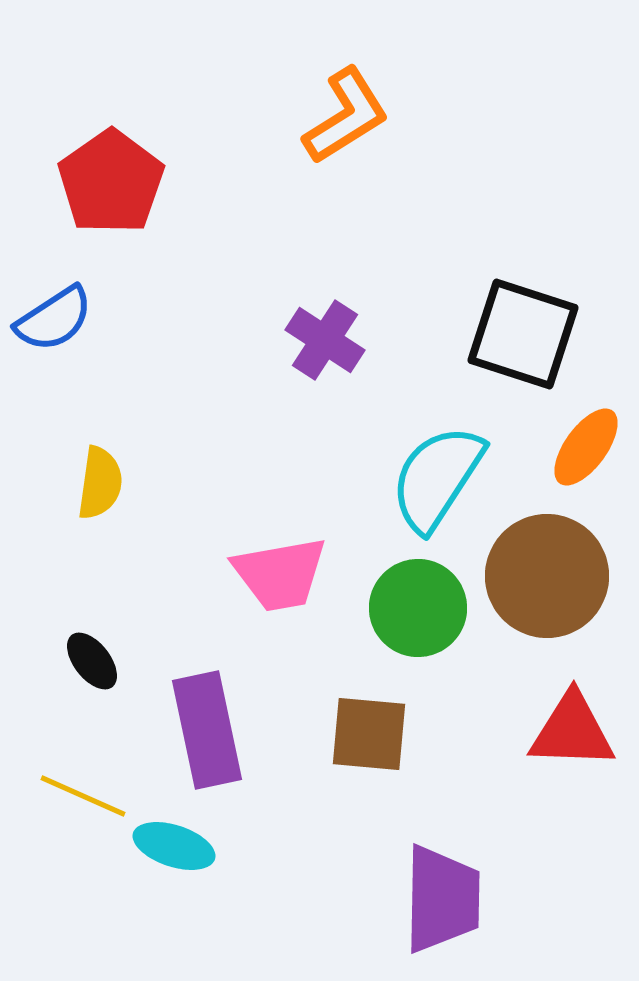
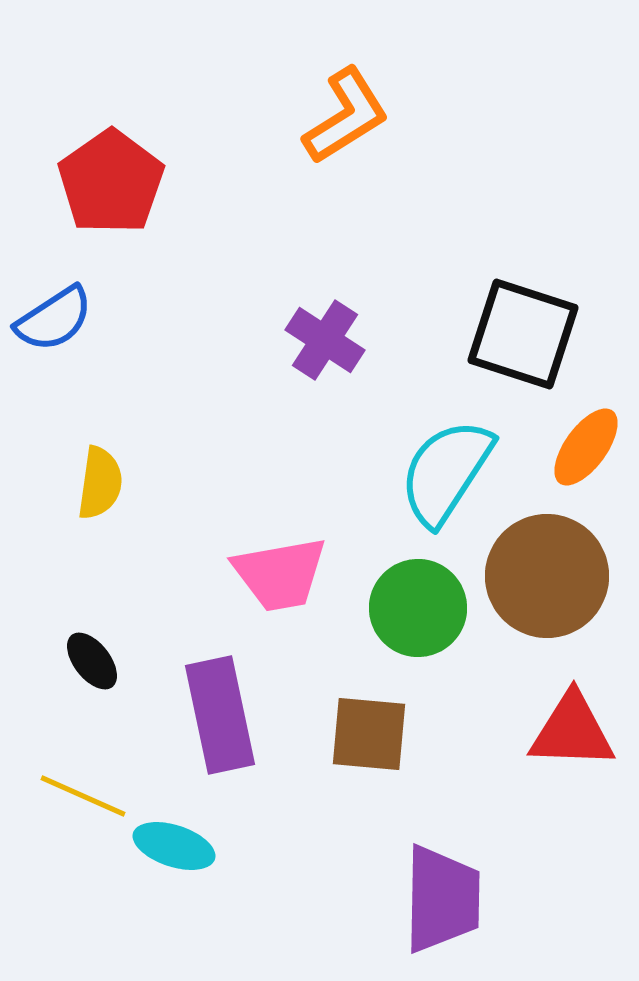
cyan semicircle: moved 9 px right, 6 px up
purple rectangle: moved 13 px right, 15 px up
